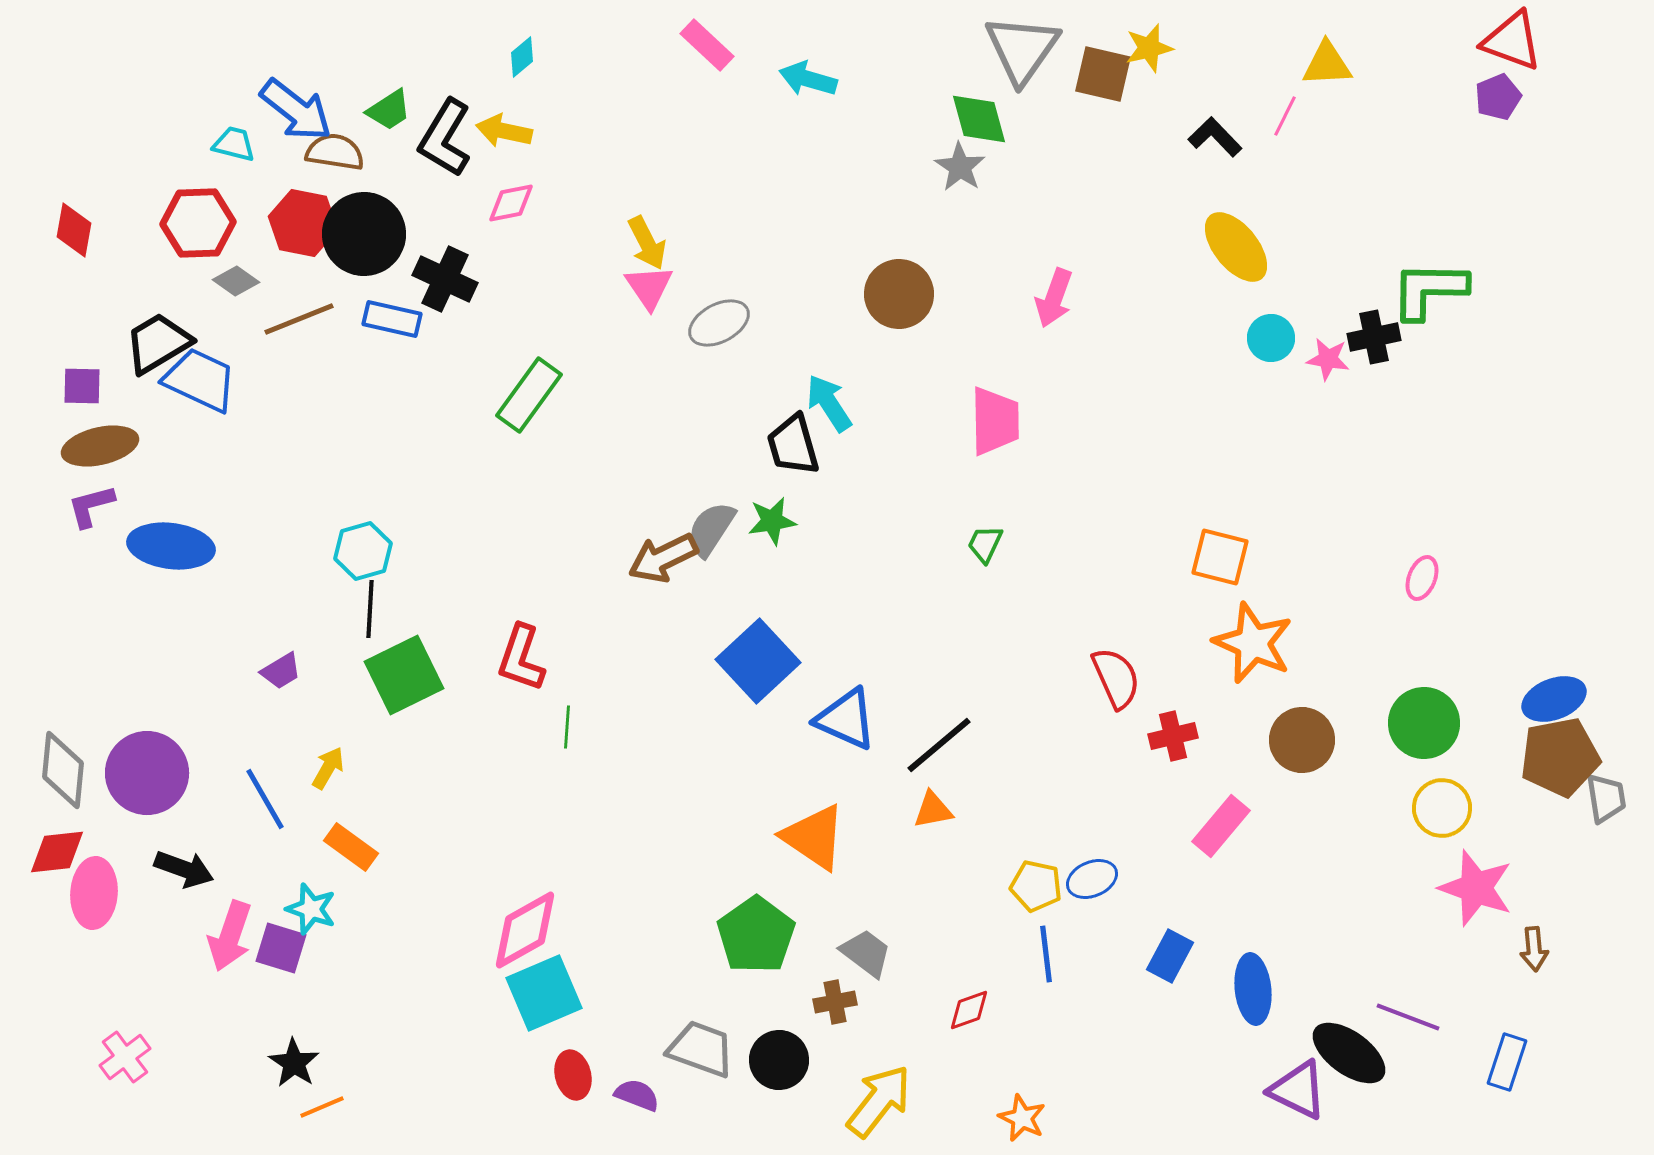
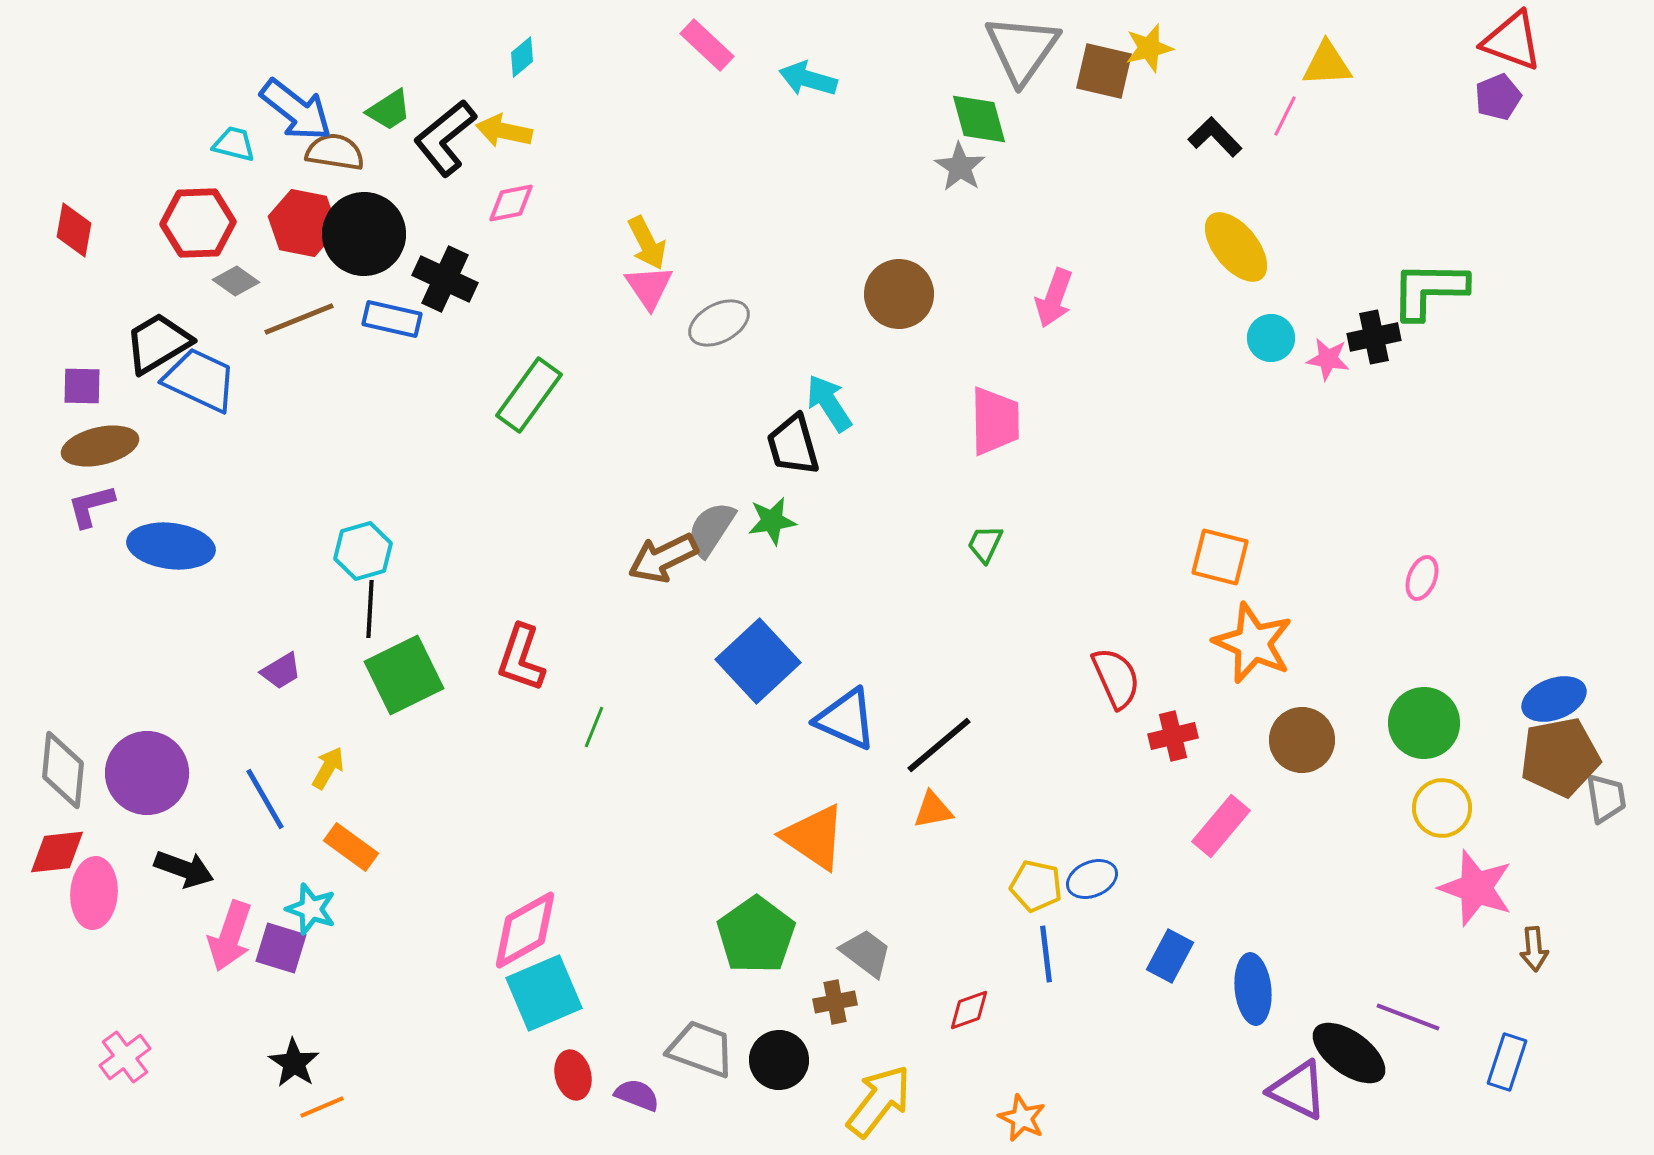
brown square at (1103, 74): moved 1 px right, 3 px up
black L-shape at (445, 138): rotated 20 degrees clockwise
green line at (567, 727): moved 27 px right; rotated 18 degrees clockwise
